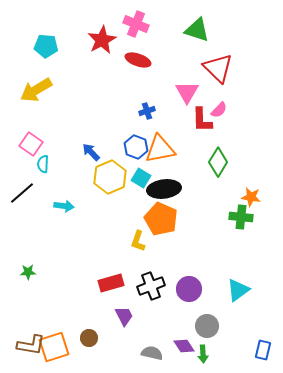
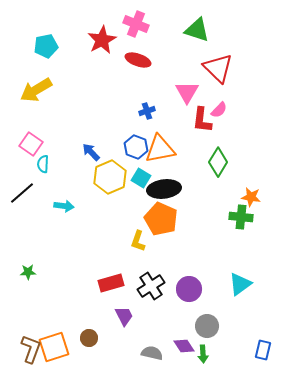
cyan pentagon: rotated 15 degrees counterclockwise
red L-shape: rotated 8 degrees clockwise
black cross: rotated 12 degrees counterclockwise
cyan triangle: moved 2 px right, 6 px up
brown L-shape: moved 4 px down; rotated 80 degrees counterclockwise
